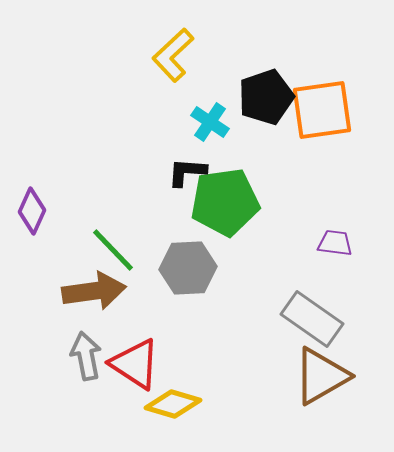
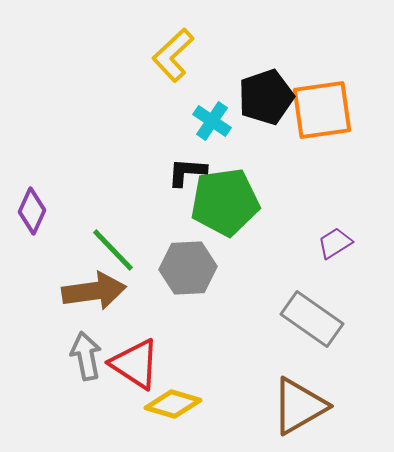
cyan cross: moved 2 px right, 1 px up
purple trapezoid: rotated 39 degrees counterclockwise
brown triangle: moved 22 px left, 30 px down
